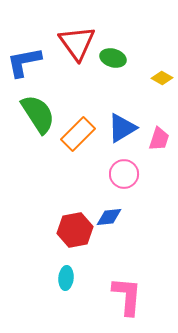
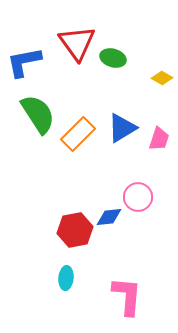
pink circle: moved 14 px right, 23 px down
